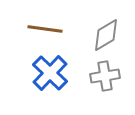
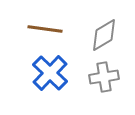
gray diamond: moved 2 px left
gray cross: moved 1 px left, 1 px down
